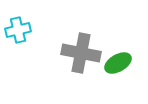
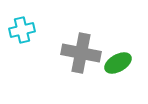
cyan cross: moved 4 px right
